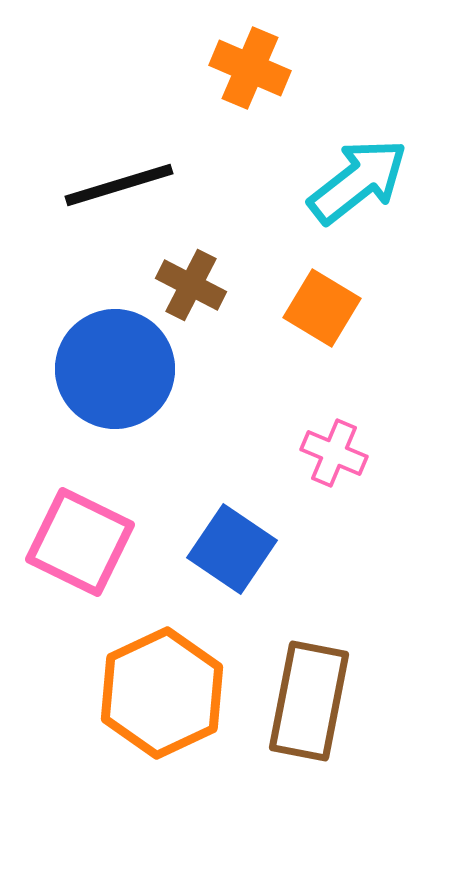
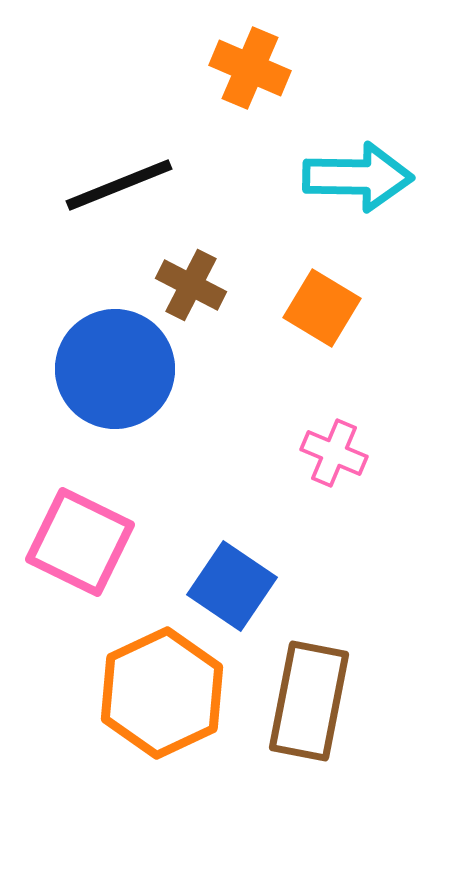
cyan arrow: moved 4 px up; rotated 39 degrees clockwise
black line: rotated 5 degrees counterclockwise
blue square: moved 37 px down
